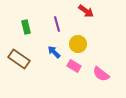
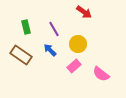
red arrow: moved 2 px left, 1 px down
purple line: moved 3 px left, 5 px down; rotated 14 degrees counterclockwise
blue arrow: moved 4 px left, 2 px up
brown rectangle: moved 2 px right, 4 px up
pink rectangle: rotated 72 degrees counterclockwise
